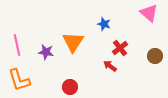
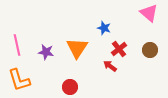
blue star: moved 4 px down
orange triangle: moved 4 px right, 6 px down
red cross: moved 1 px left, 1 px down
brown circle: moved 5 px left, 6 px up
